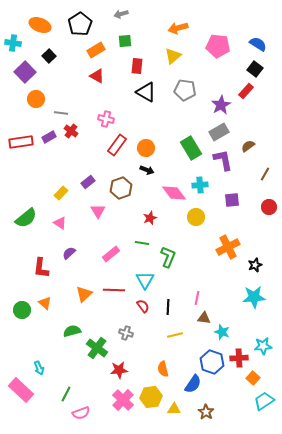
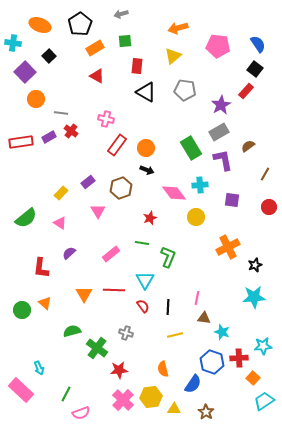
blue semicircle at (258, 44): rotated 24 degrees clockwise
orange rectangle at (96, 50): moved 1 px left, 2 px up
purple square at (232, 200): rotated 14 degrees clockwise
orange triangle at (84, 294): rotated 18 degrees counterclockwise
